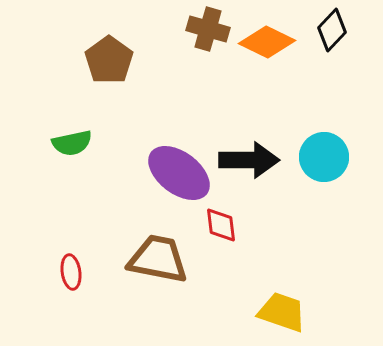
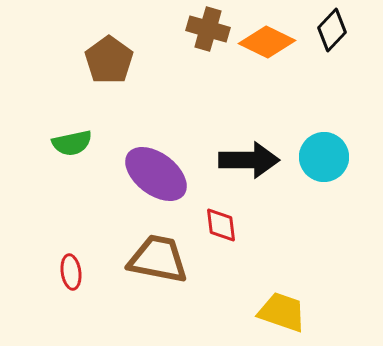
purple ellipse: moved 23 px left, 1 px down
